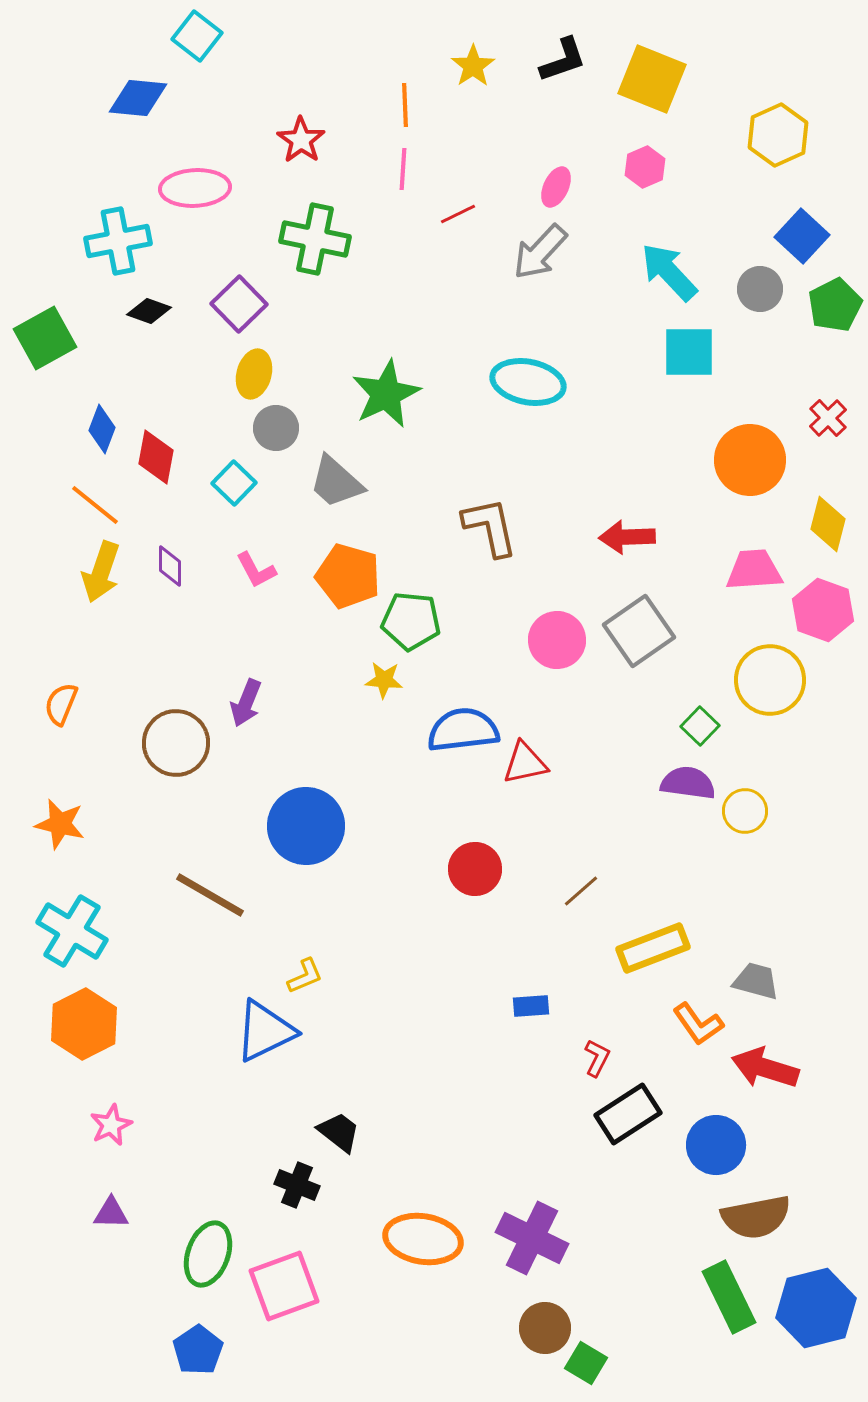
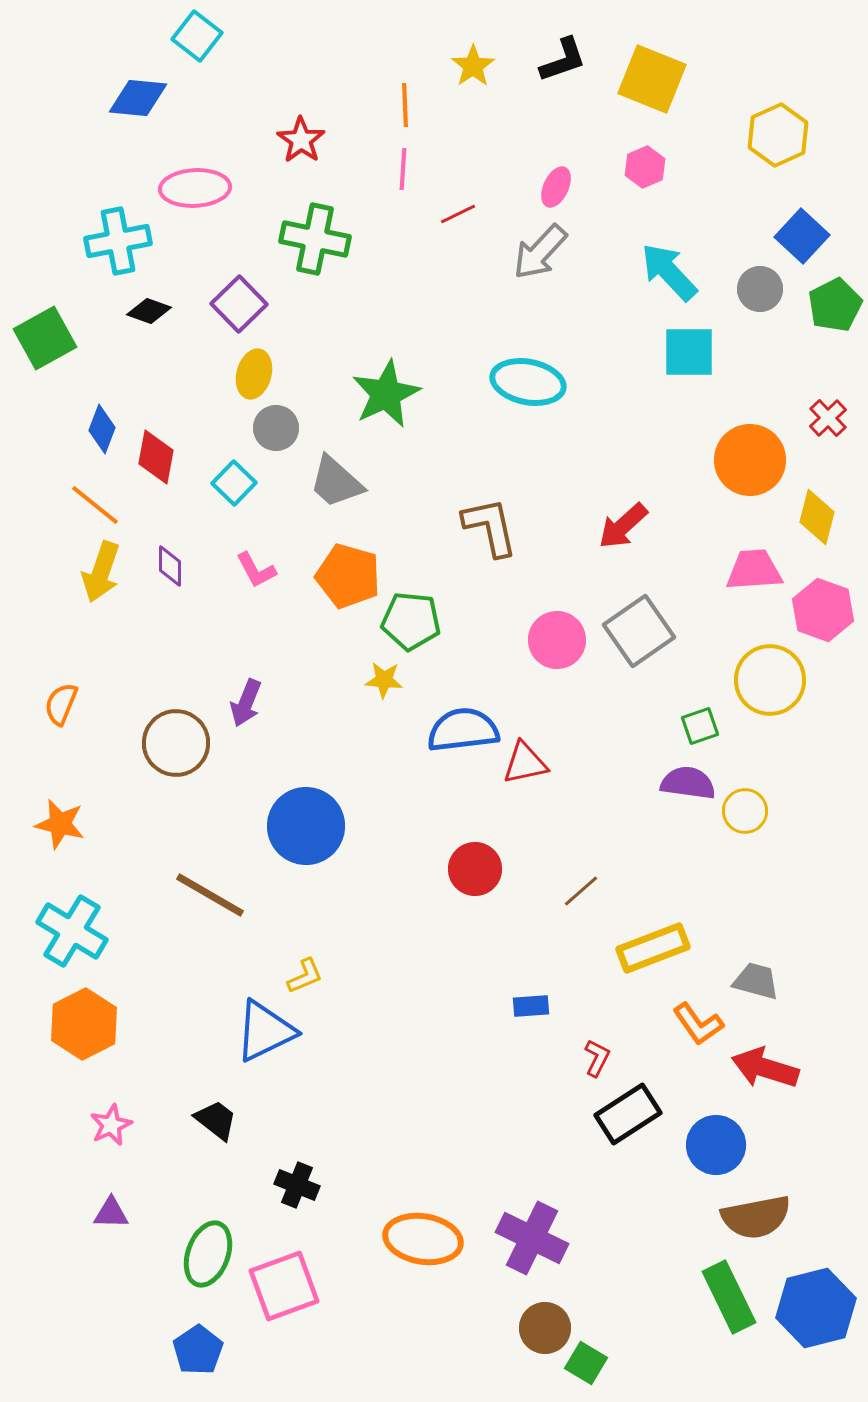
yellow diamond at (828, 524): moved 11 px left, 7 px up
red arrow at (627, 537): moved 4 px left, 11 px up; rotated 40 degrees counterclockwise
green square at (700, 726): rotated 27 degrees clockwise
black trapezoid at (339, 1132): moved 123 px left, 12 px up
